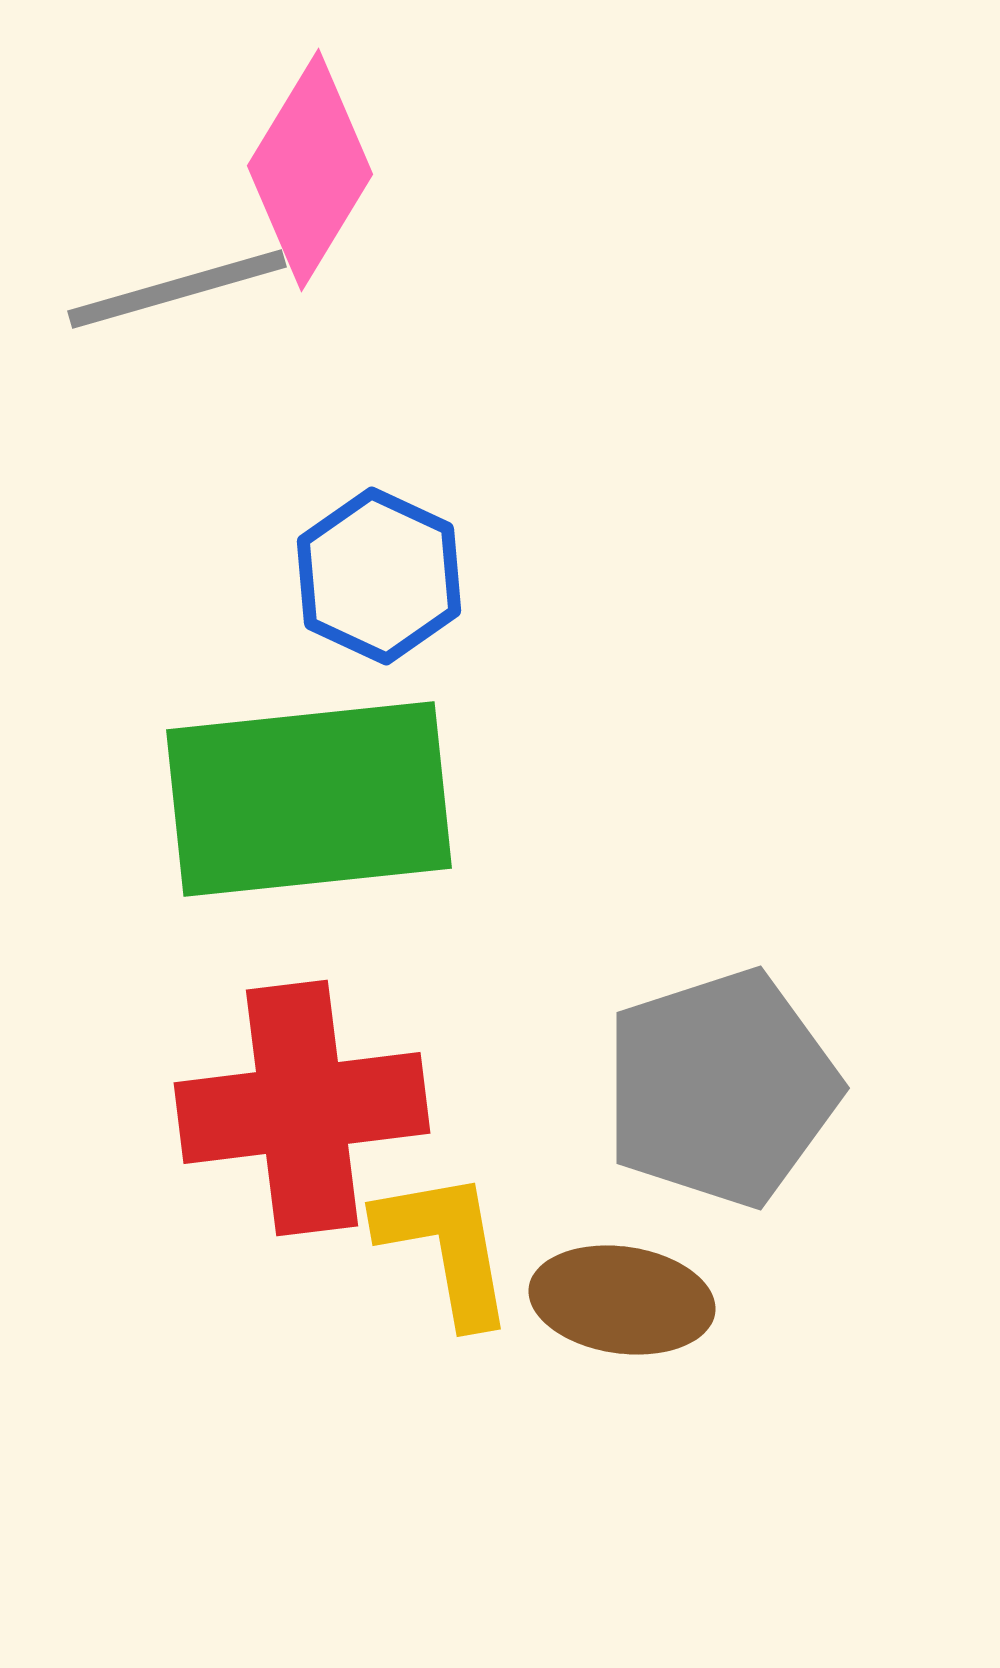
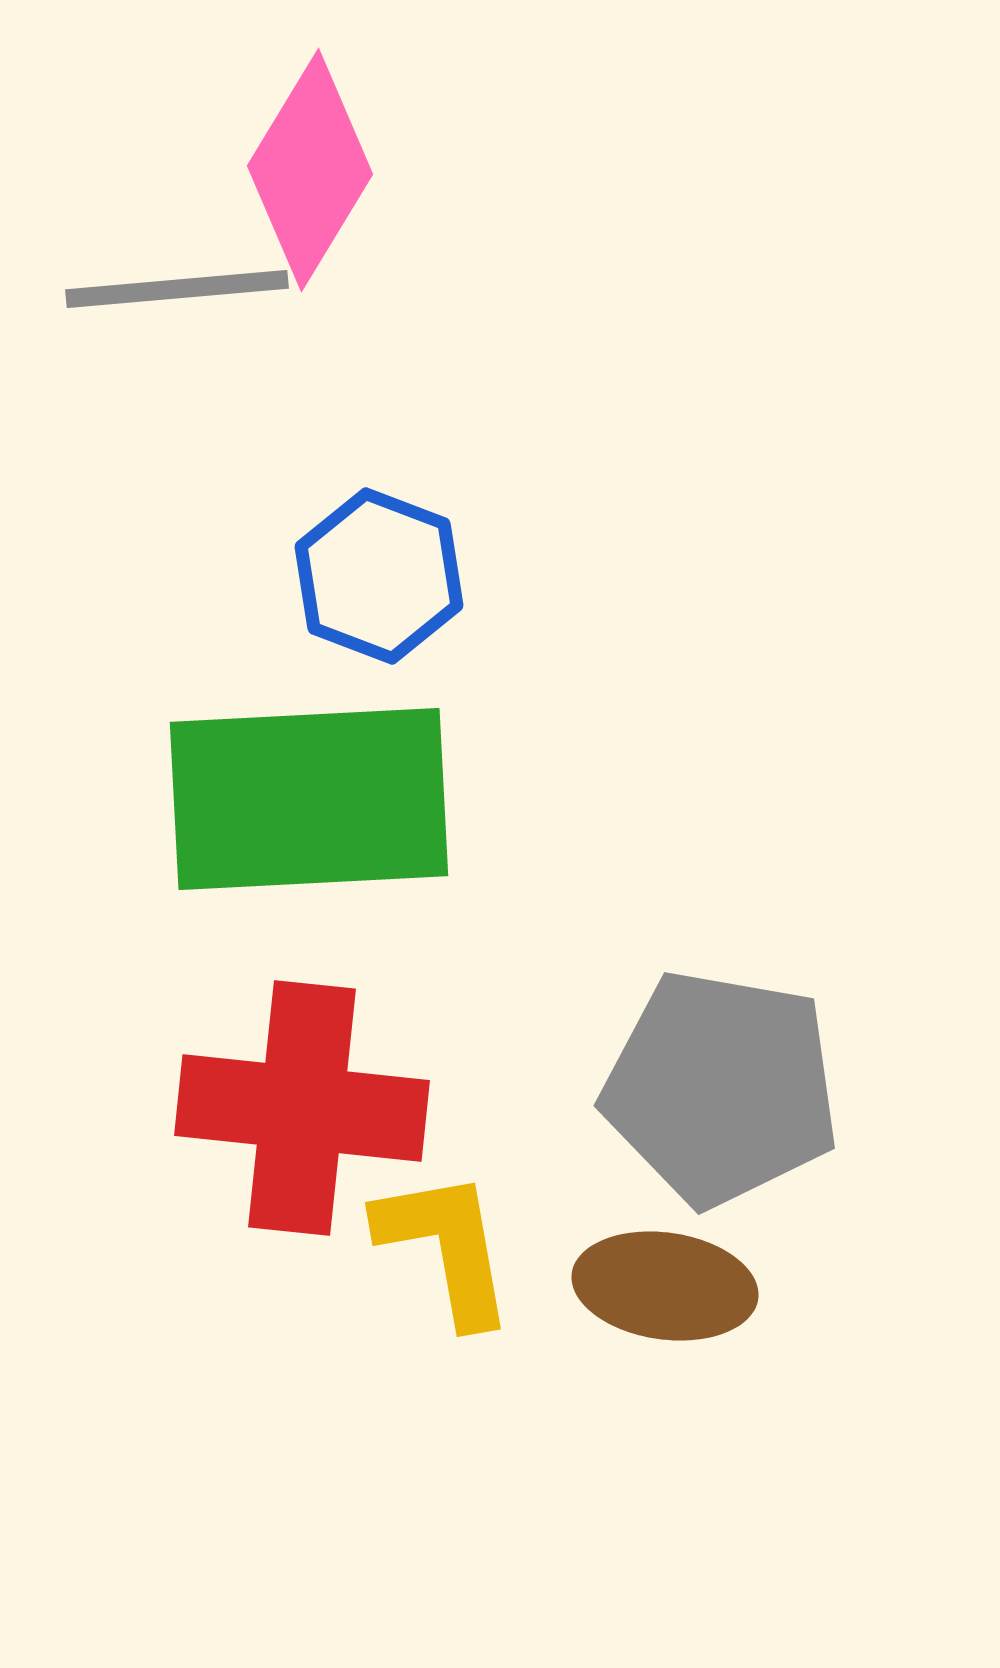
gray line: rotated 11 degrees clockwise
blue hexagon: rotated 4 degrees counterclockwise
green rectangle: rotated 3 degrees clockwise
gray pentagon: rotated 28 degrees clockwise
red cross: rotated 13 degrees clockwise
brown ellipse: moved 43 px right, 14 px up
